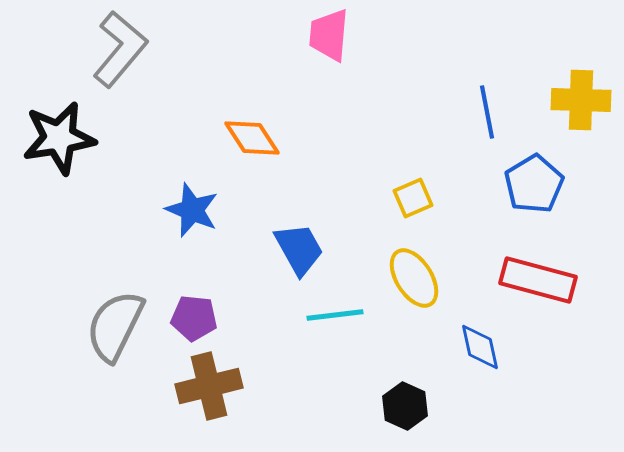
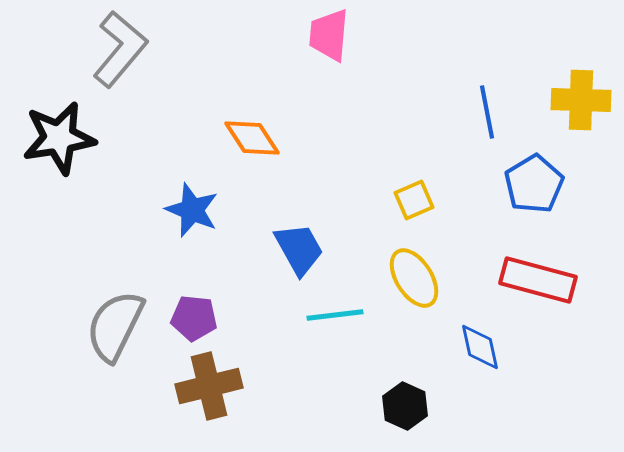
yellow square: moved 1 px right, 2 px down
